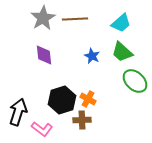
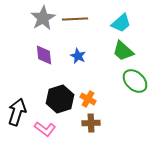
green trapezoid: moved 1 px right, 1 px up
blue star: moved 14 px left
black hexagon: moved 2 px left, 1 px up
black arrow: moved 1 px left
brown cross: moved 9 px right, 3 px down
pink L-shape: moved 3 px right
